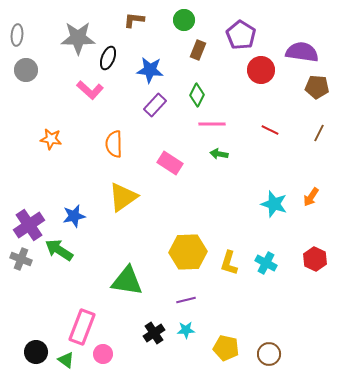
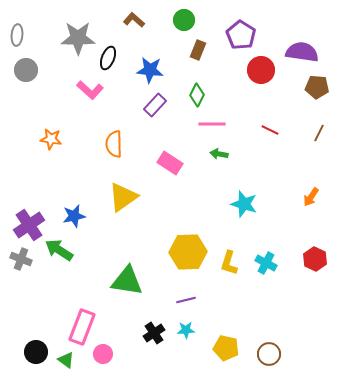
brown L-shape at (134, 20): rotated 35 degrees clockwise
cyan star at (274, 204): moved 30 px left
